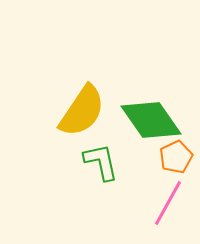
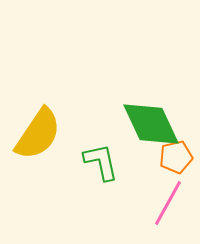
yellow semicircle: moved 44 px left, 23 px down
green diamond: moved 4 px down; rotated 10 degrees clockwise
orange pentagon: rotated 12 degrees clockwise
